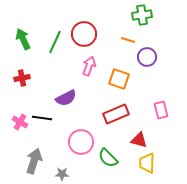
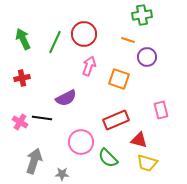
red rectangle: moved 6 px down
yellow trapezoid: rotated 75 degrees counterclockwise
